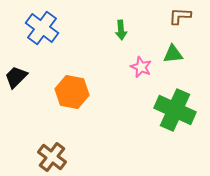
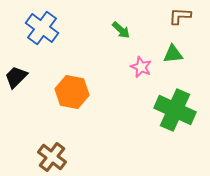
green arrow: rotated 42 degrees counterclockwise
